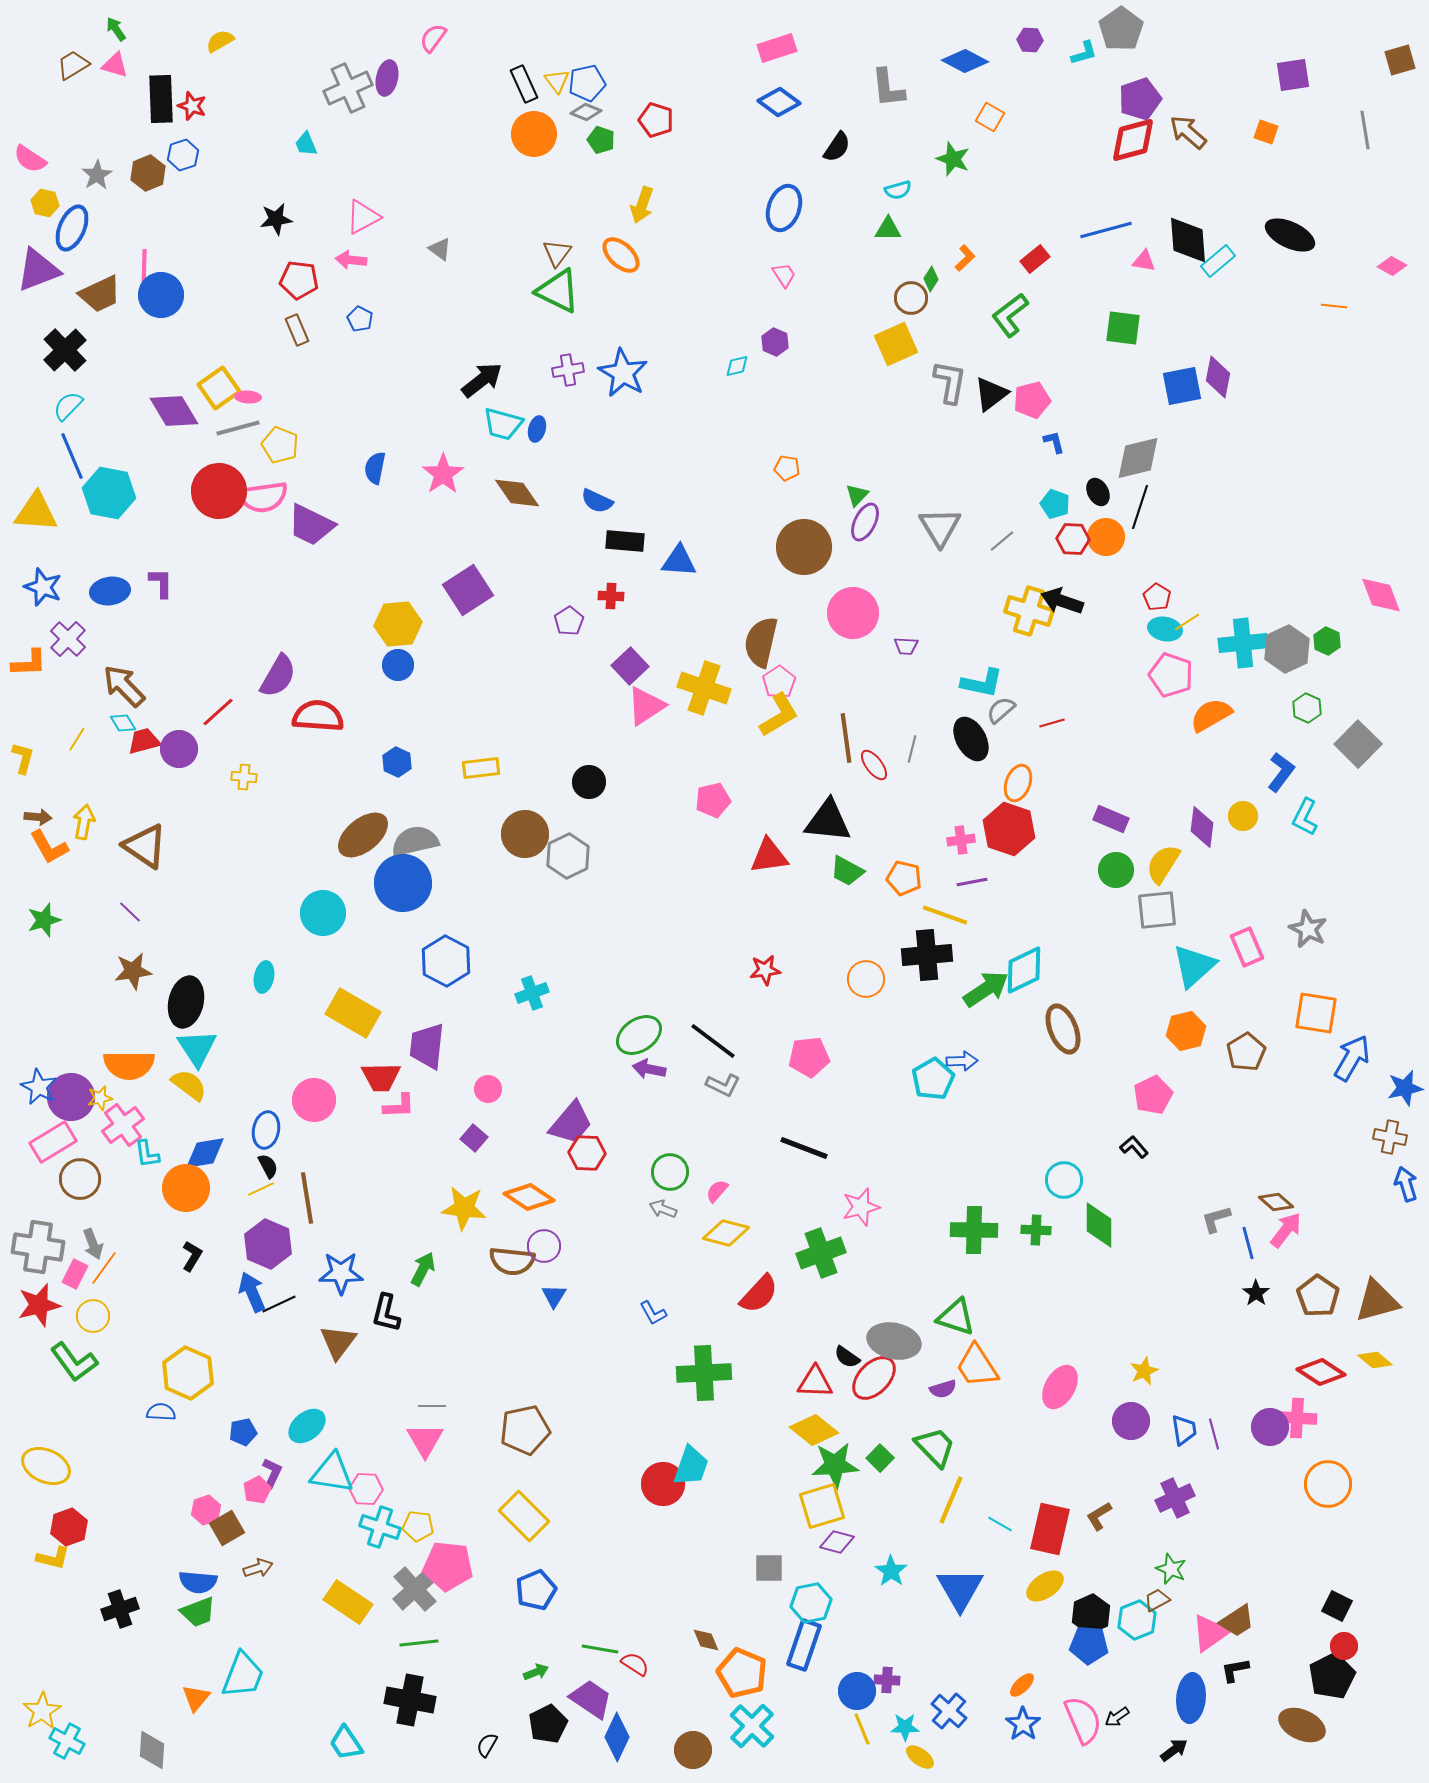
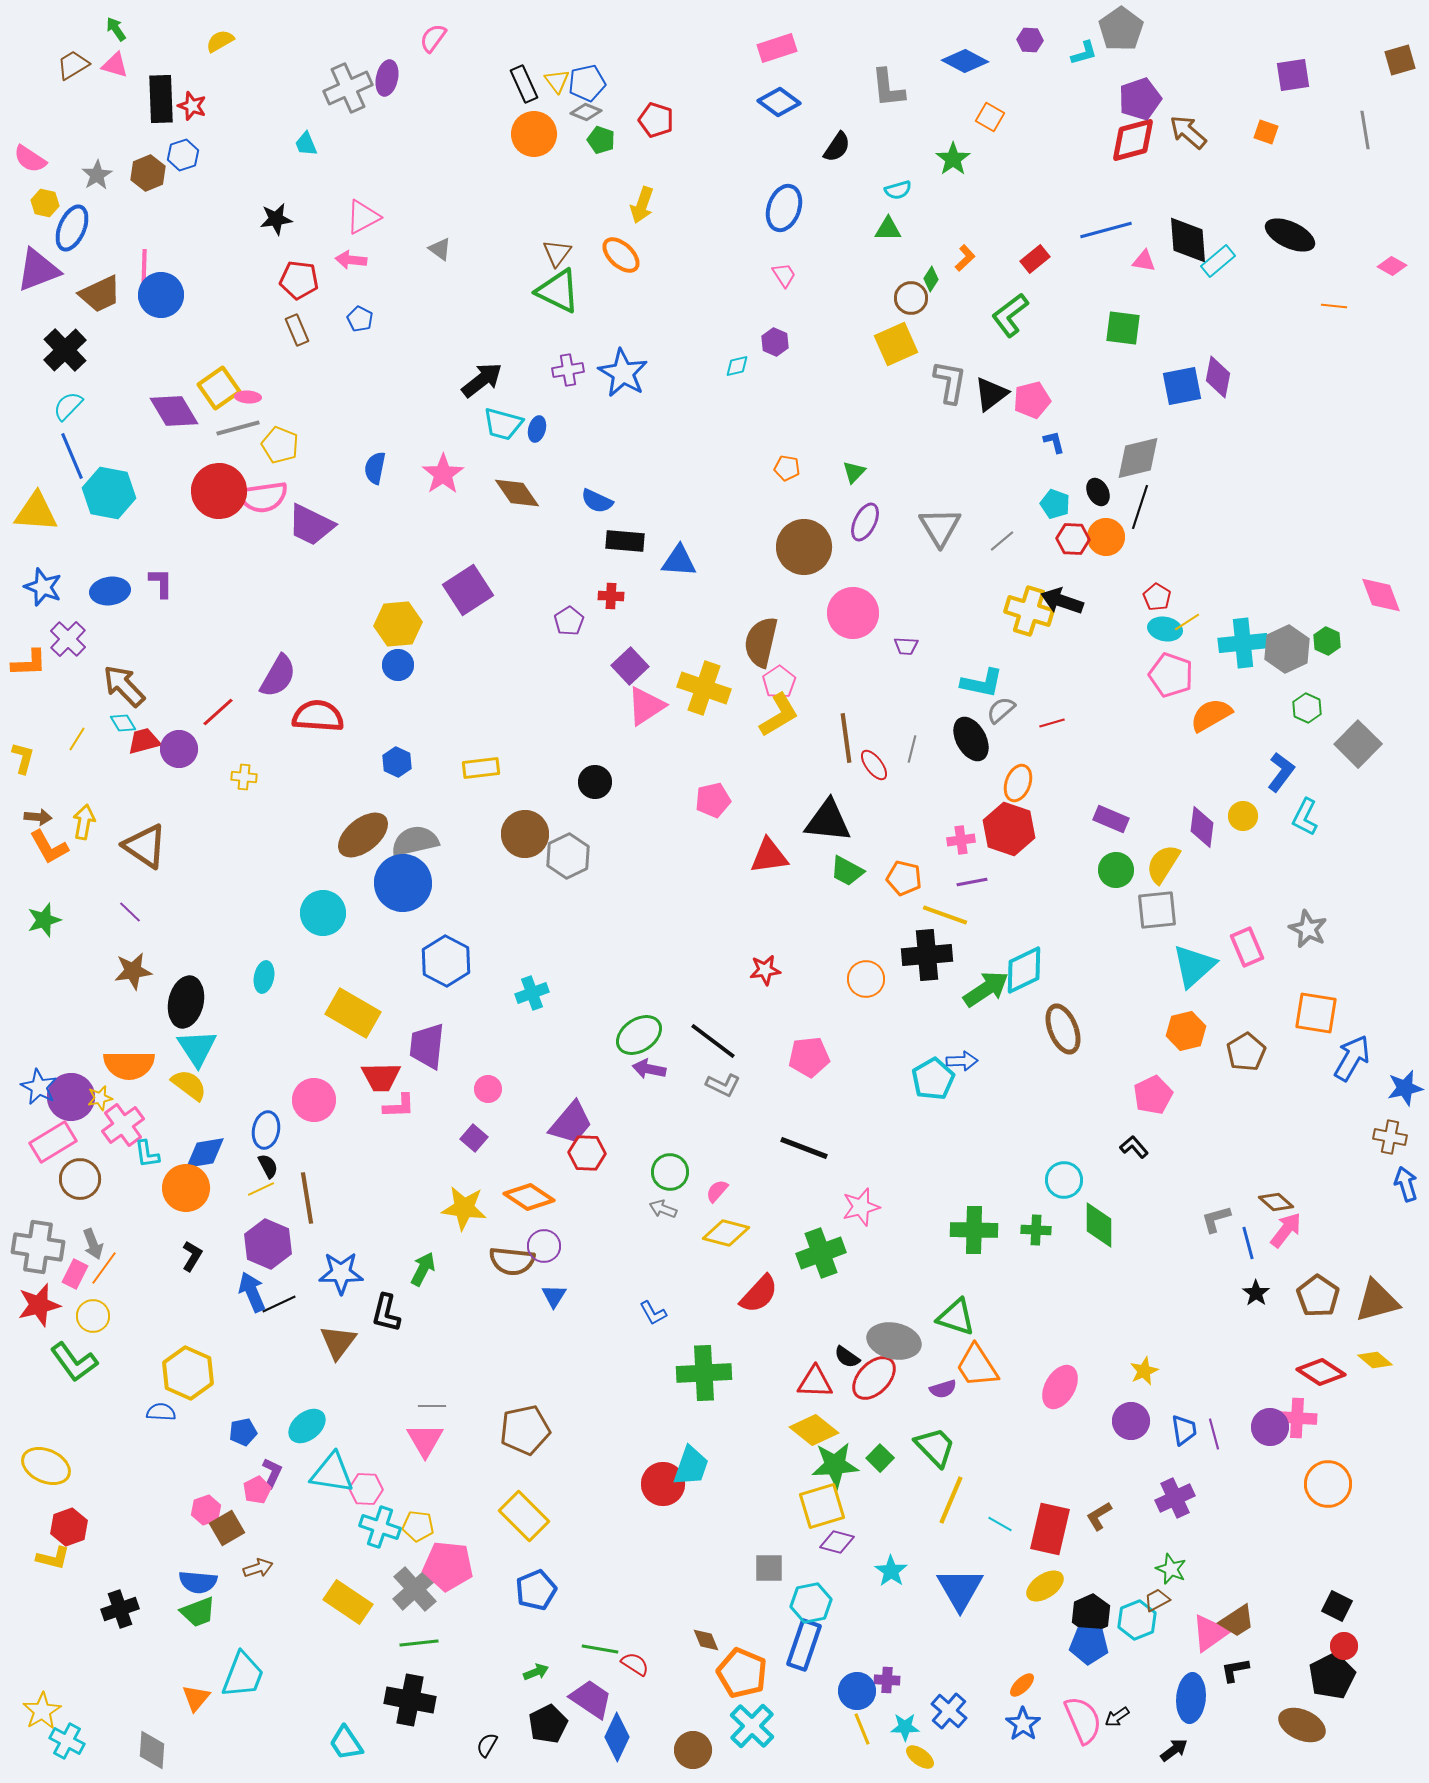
green star at (953, 159): rotated 16 degrees clockwise
green triangle at (857, 495): moved 3 px left, 23 px up
black circle at (589, 782): moved 6 px right
